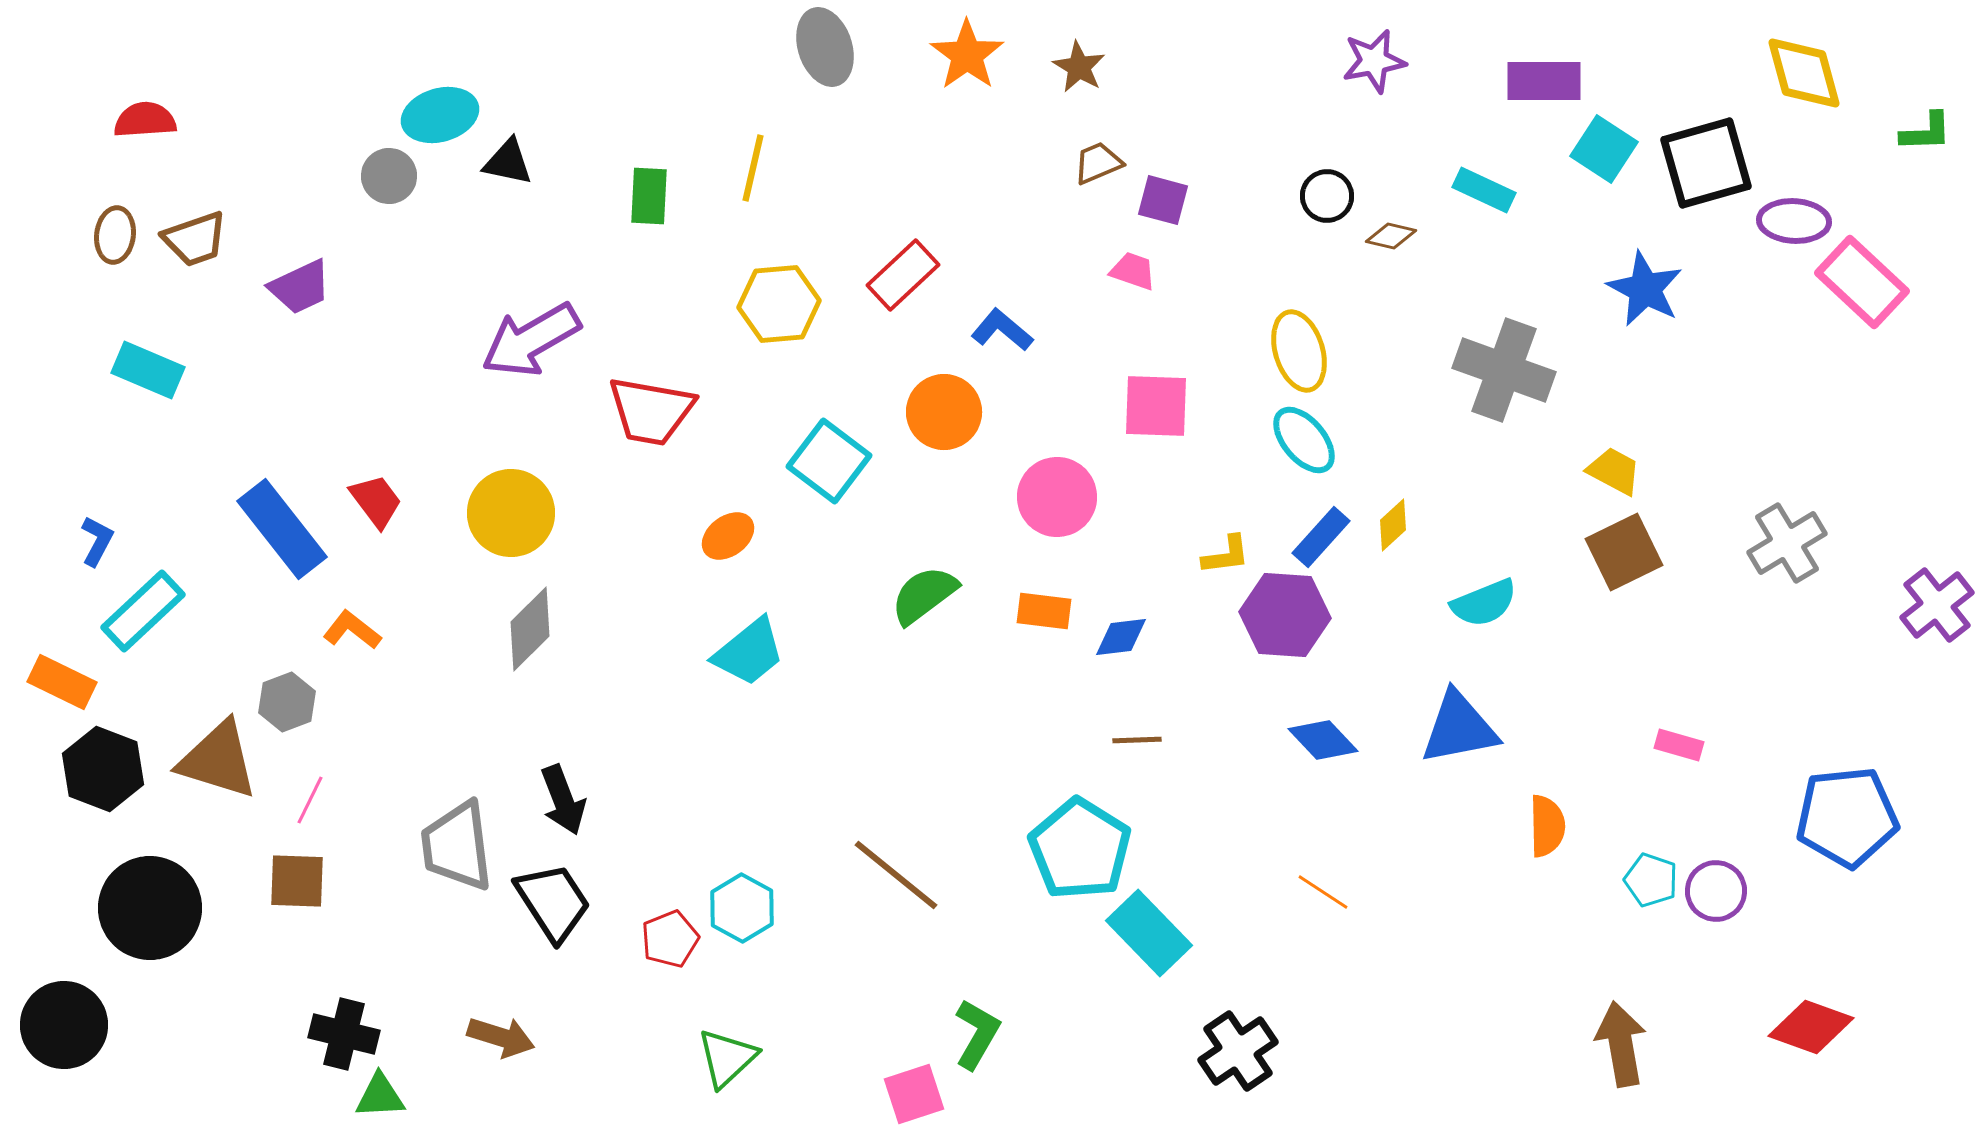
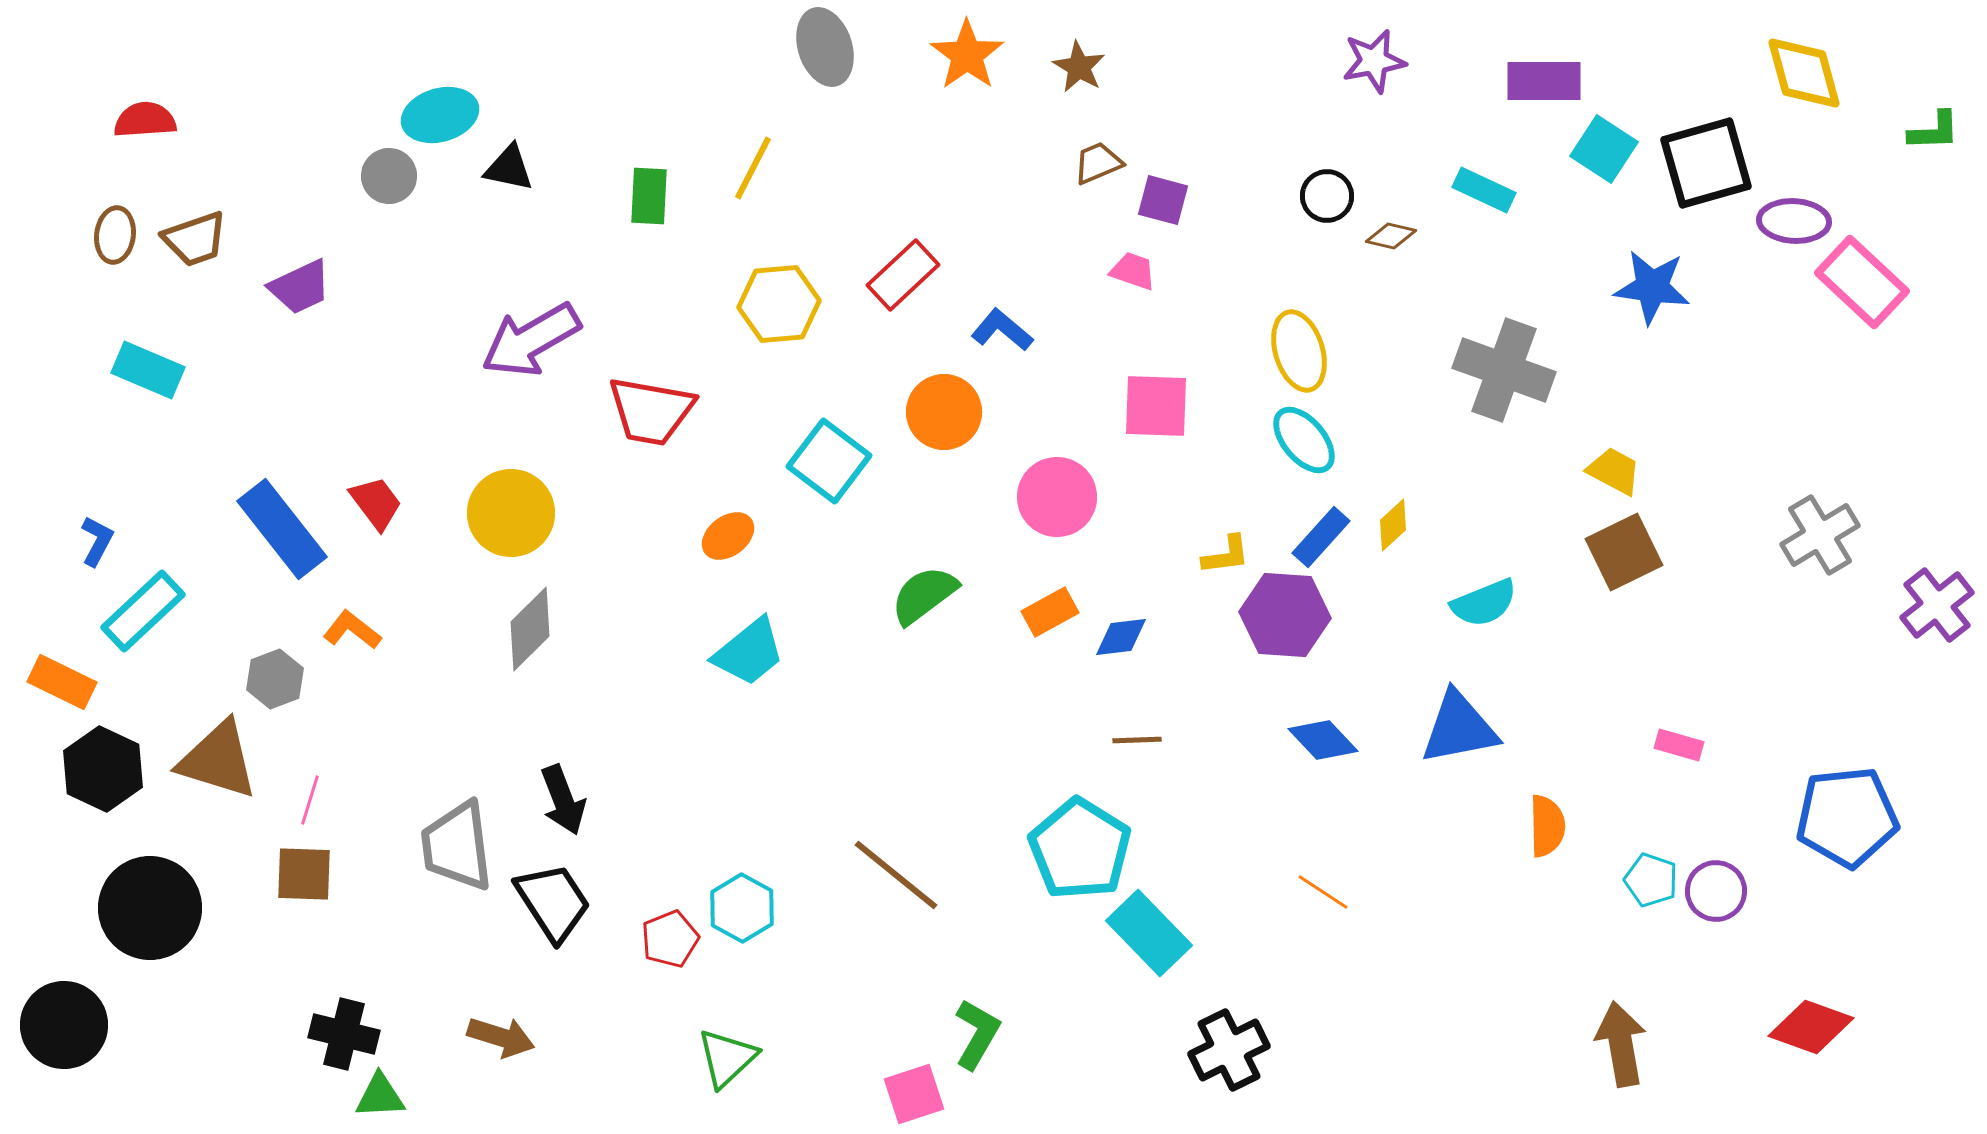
green L-shape at (1926, 132): moved 8 px right, 1 px up
black triangle at (508, 162): moved 1 px right, 6 px down
yellow line at (753, 168): rotated 14 degrees clockwise
blue star at (1645, 289): moved 7 px right, 2 px up; rotated 20 degrees counterclockwise
red trapezoid at (376, 501): moved 2 px down
gray cross at (1787, 543): moved 33 px right, 8 px up
orange rectangle at (1044, 611): moved 6 px right, 1 px down; rotated 36 degrees counterclockwise
gray hexagon at (287, 702): moved 12 px left, 23 px up
black hexagon at (103, 769): rotated 4 degrees clockwise
pink line at (310, 800): rotated 9 degrees counterclockwise
brown square at (297, 881): moved 7 px right, 7 px up
black cross at (1238, 1051): moved 9 px left, 1 px up; rotated 8 degrees clockwise
